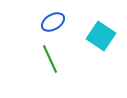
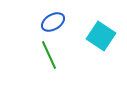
green line: moved 1 px left, 4 px up
